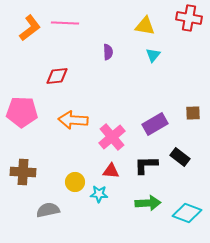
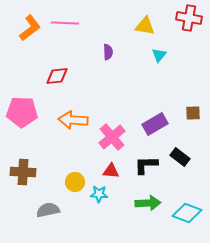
cyan triangle: moved 6 px right
